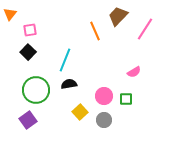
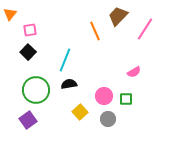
gray circle: moved 4 px right, 1 px up
